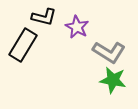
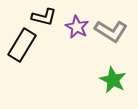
black rectangle: moved 1 px left
gray L-shape: moved 2 px right, 21 px up
green star: rotated 16 degrees clockwise
